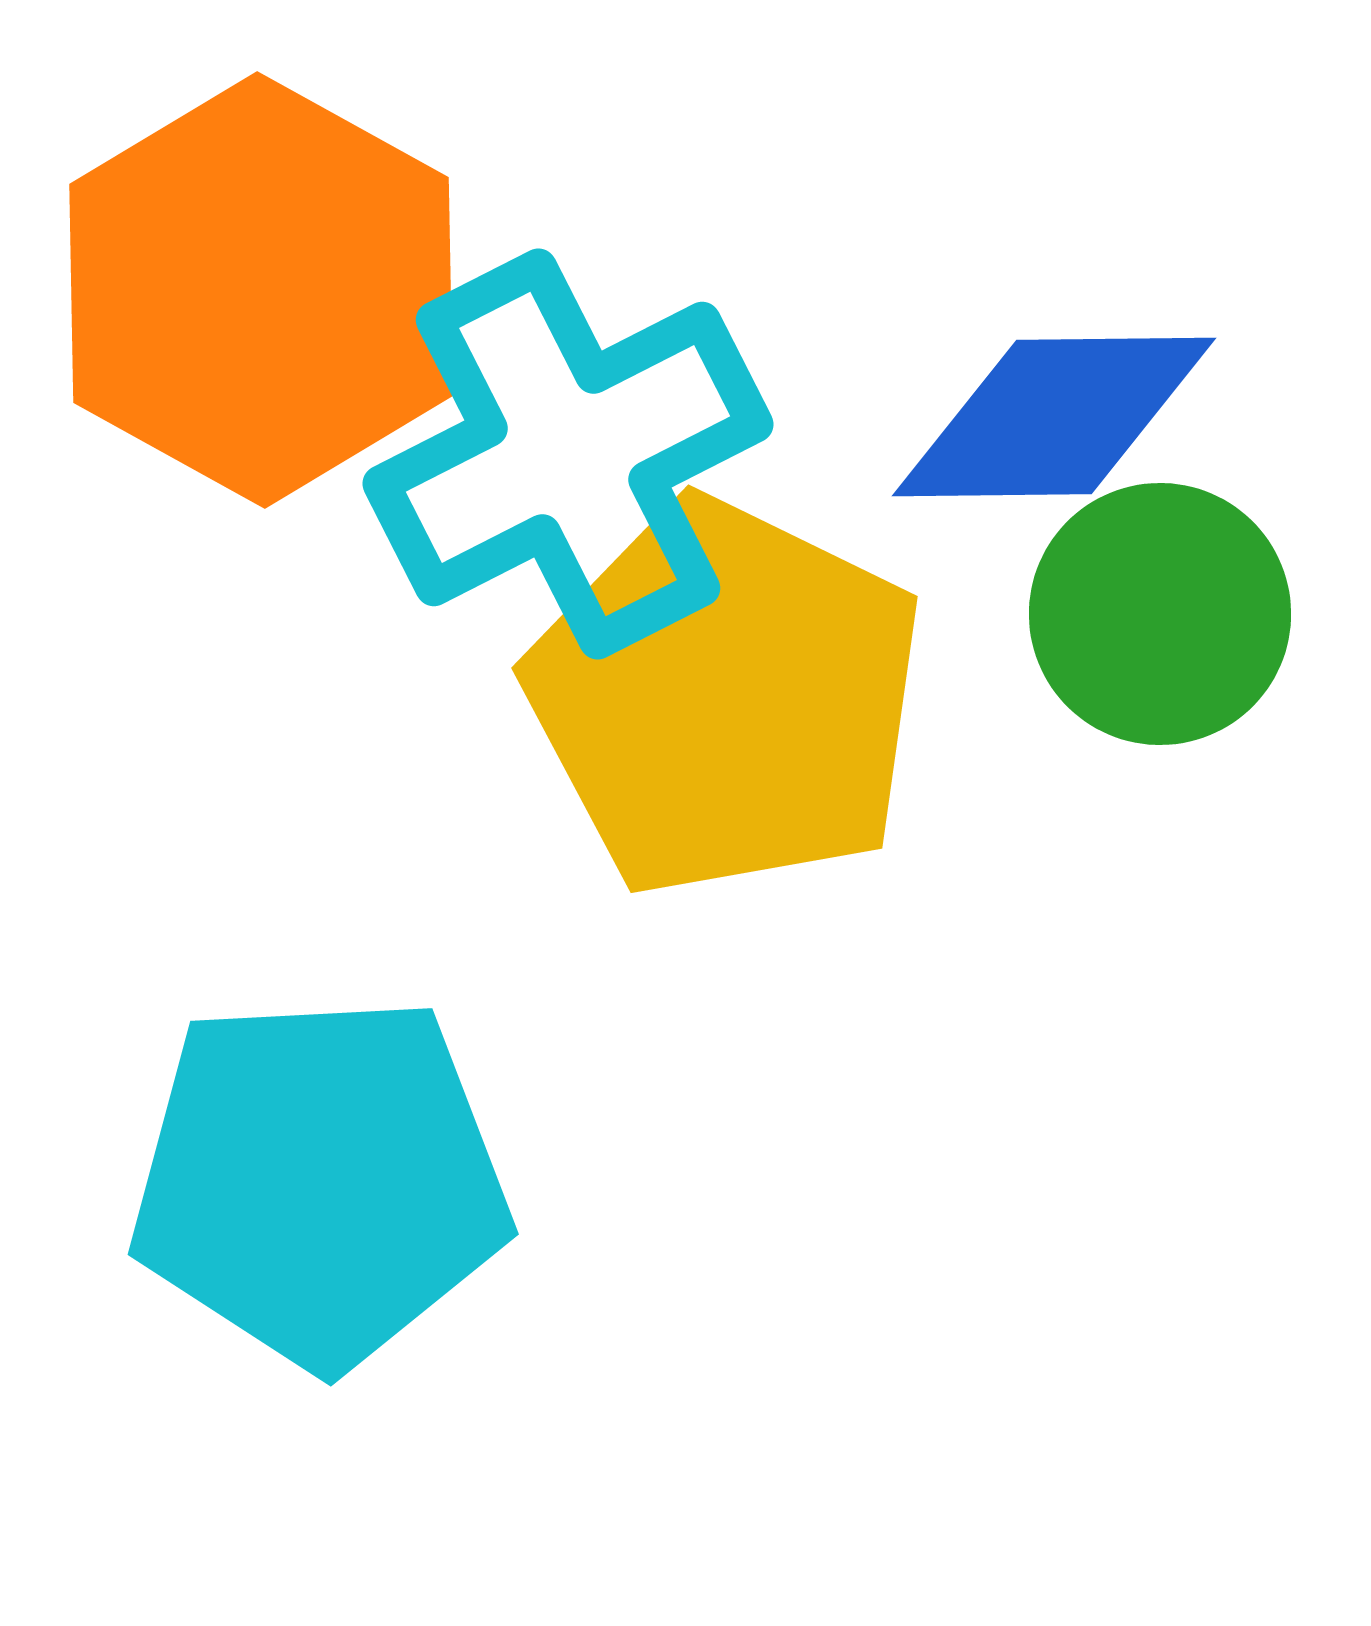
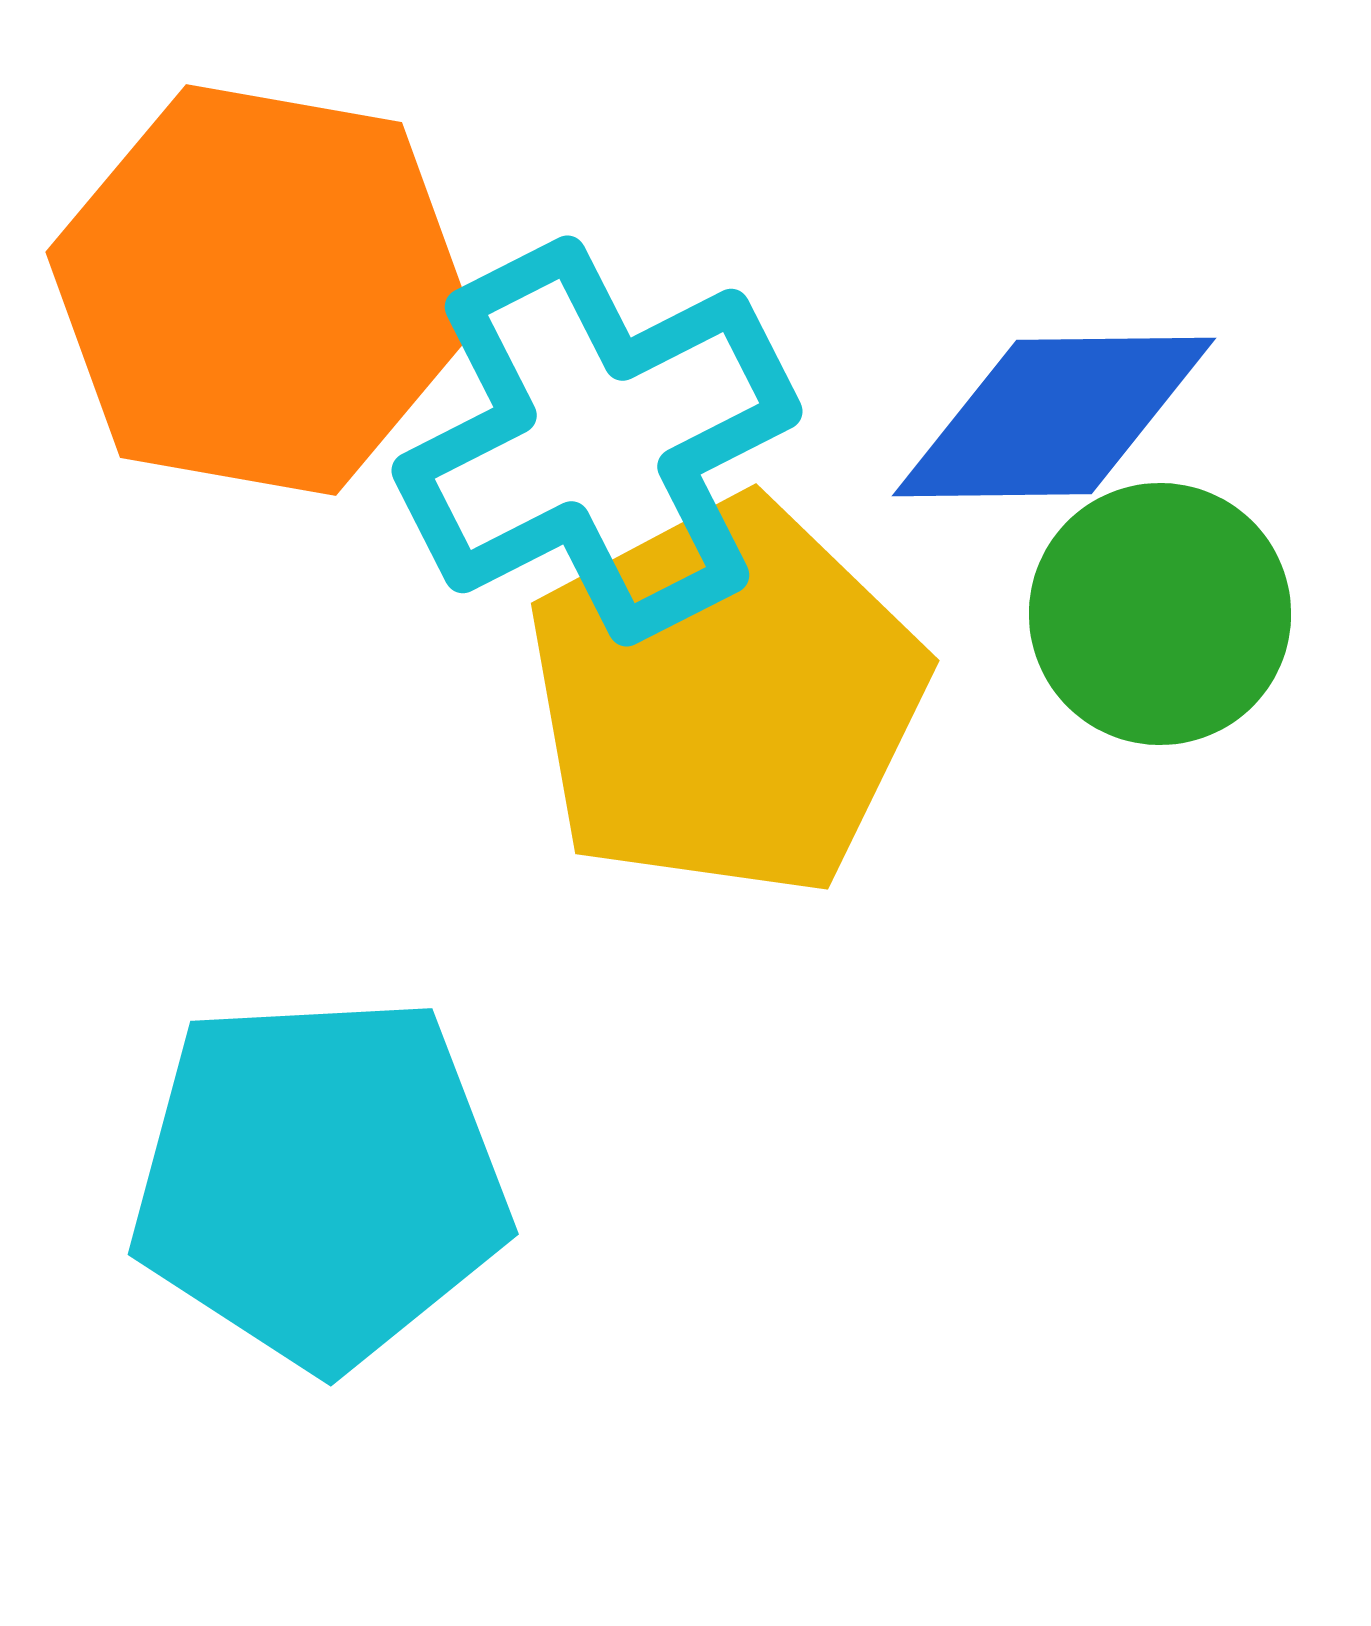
orange hexagon: rotated 19 degrees counterclockwise
cyan cross: moved 29 px right, 13 px up
yellow pentagon: rotated 18 degrees clockwise
